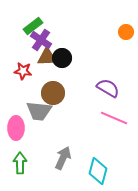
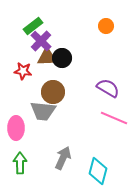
orange circle: moved 20 px left, 6 px up
purple cross: moved 1 px down; rotated 10 degrees clockwise
brown circle: moved 1 px up
gray trapezoid: moved 4 px right
